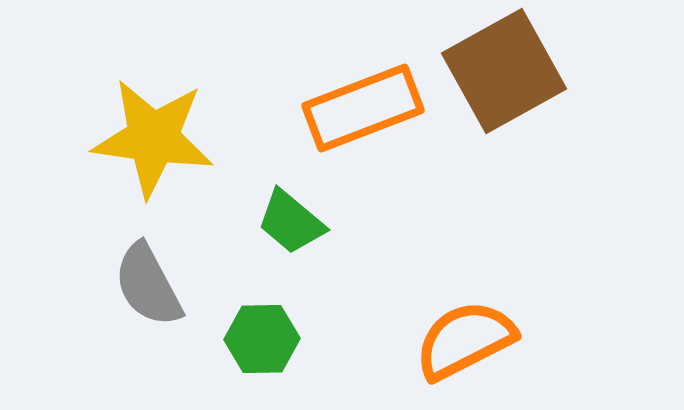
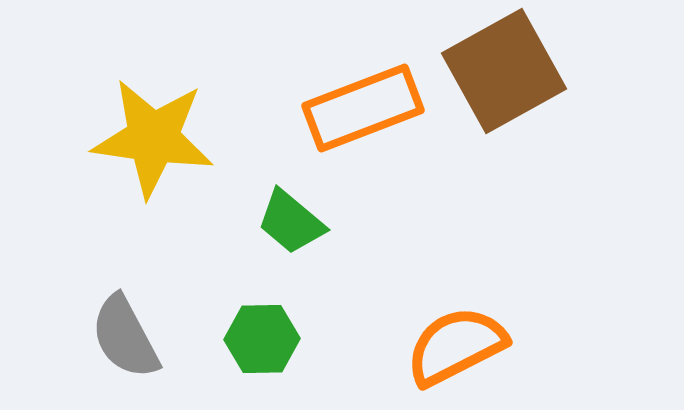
gray semicircle: moved 23 px left, 52 px down
orange semicircle: moved 9 px left, 6 px down
